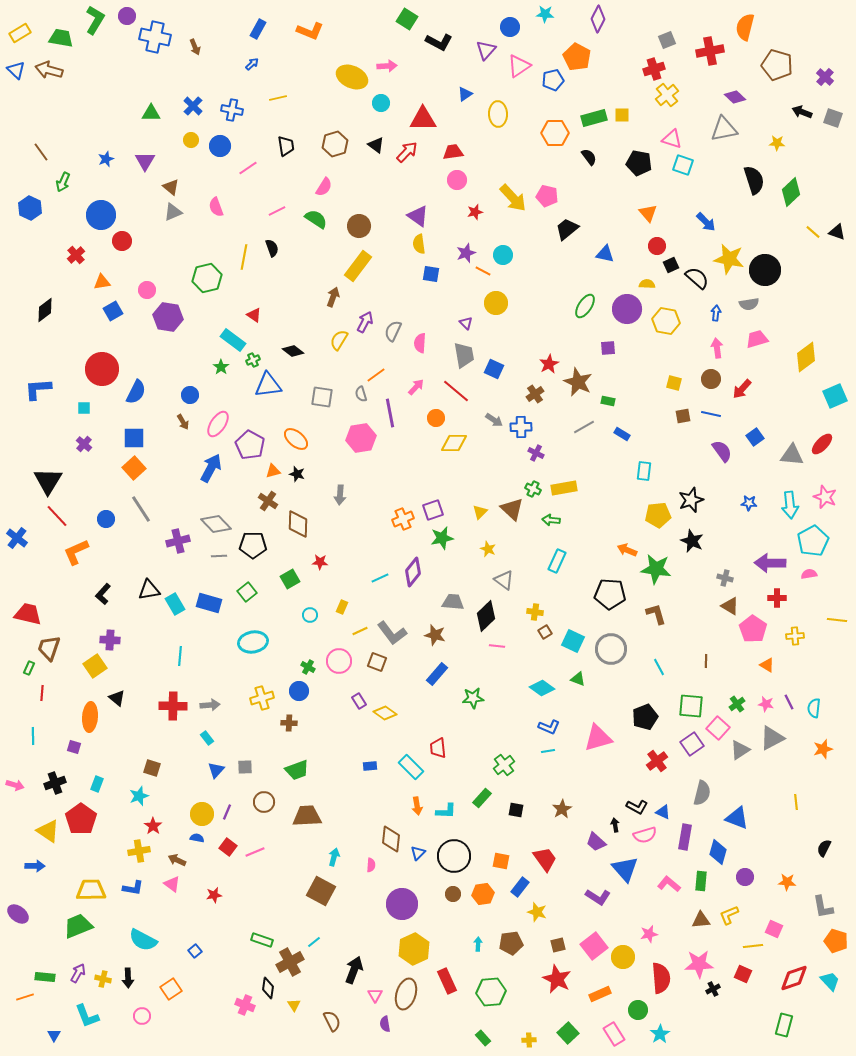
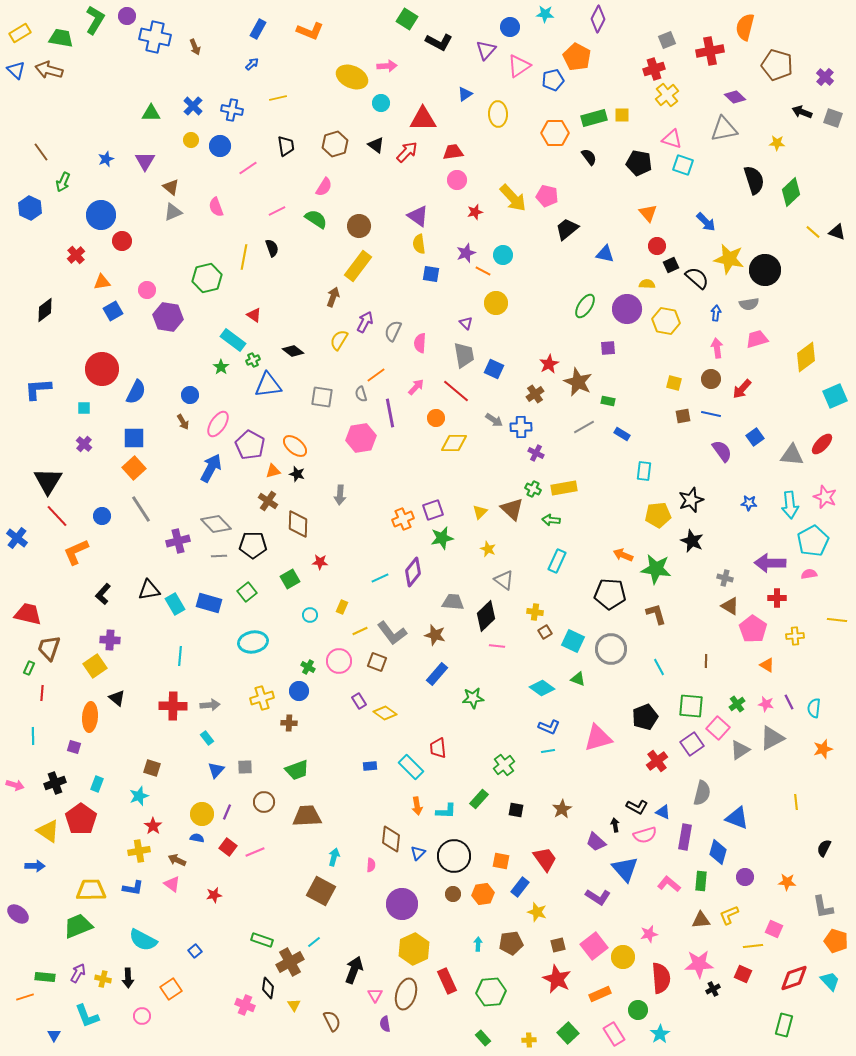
orange ellipse at (296, 439): moved 1 px left, 7 px down
blue circle at (106, 519): moved 4 px left, 3 px up
orange arrow at (627, 550): moved 4 px left, 5 px down
green rectangle at (482, 798): moved 3 px left, 1 px down
